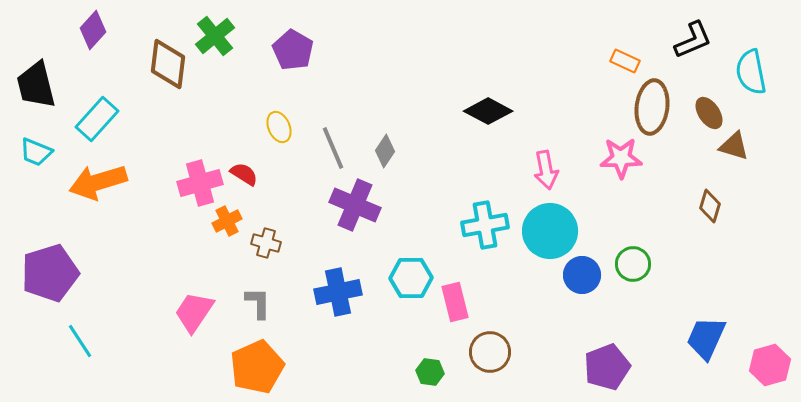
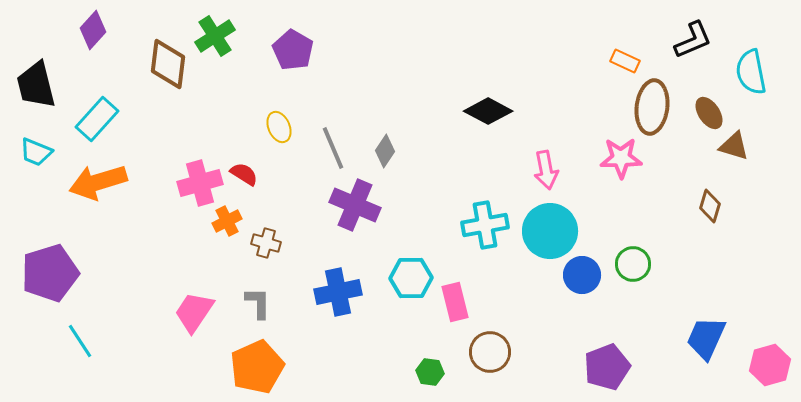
green cross at (215, 36): rotated 6 degrees clockwise
